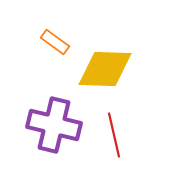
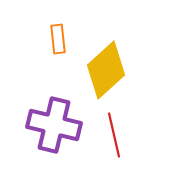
orange rectangle: moved 3 px right, 3 px up; rotated 48 degrees clockwise
yellow diamond: moved 1 px right, 1 px down; rotated 44 degrees counterclockwise
